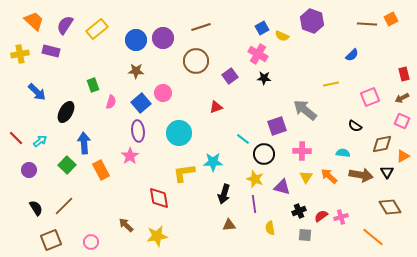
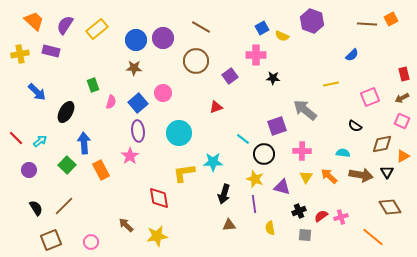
brown line at (201, 27): rotated 48 degrees clockwise
pink cross at (258, 54): moved 2 px left, 1 px down; rotated 30 degrees counterclockwise
brown star at (136, 71): moved 2 px left, 3 px up
black star at (264, 78): moved 9 px right
blue square at (141, 103): moved 3 px left
